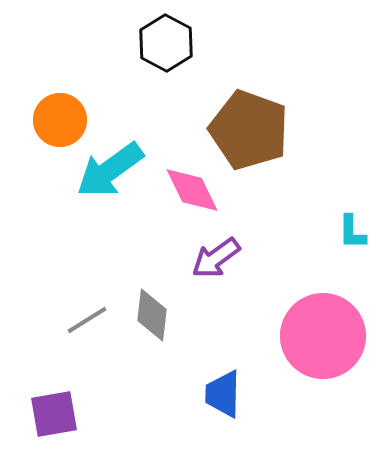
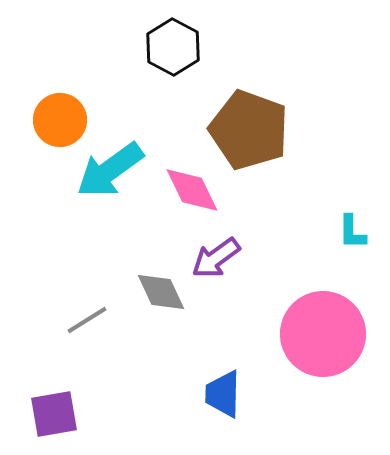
black hexagon: moved 7 px right, 4 px down
gray diamond: moved 9 px right, 23 px up; rotated 32 degrees counterclockwise
pink circle: moved 2 px up
